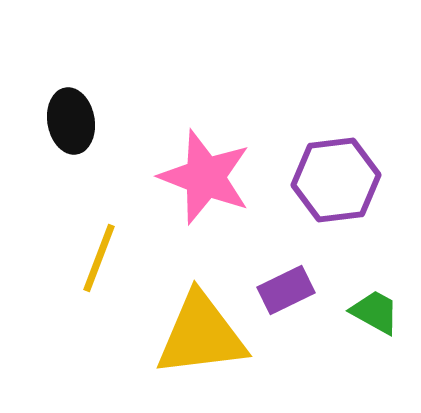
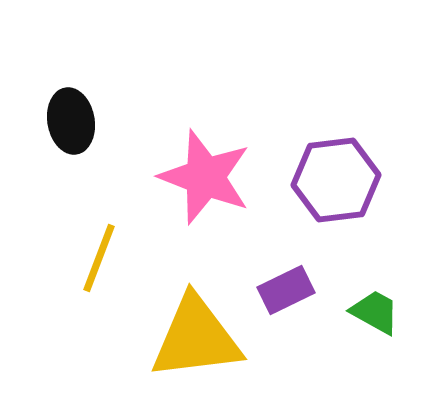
yellow triangle: moved 5 px left, 3 px down
